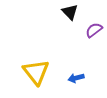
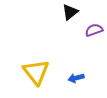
black triangle: rotated 36 degrees clockwise
purple semicircle: rotated 18 degrees clockwise
